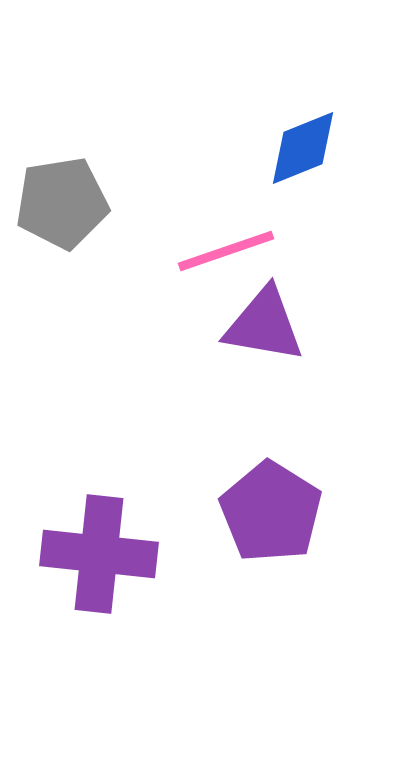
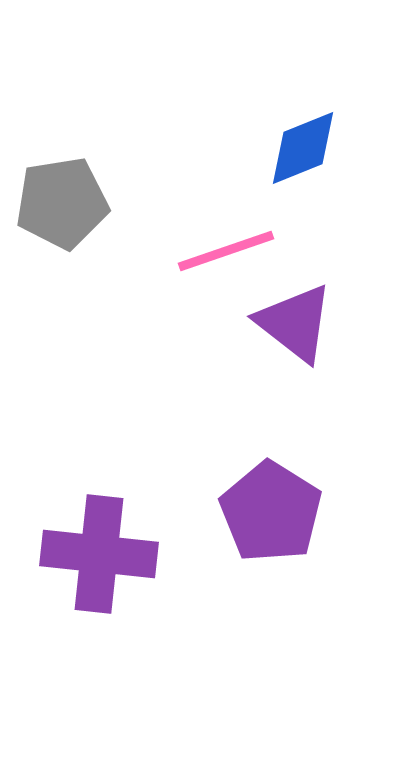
purple triangle: moved 31 px right, 2 px up; rotated 28 degrees clockwise
